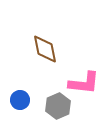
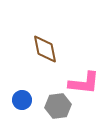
blue circle: moved 2 px right
gray hexagon: rotated 15 degrees clockwise
